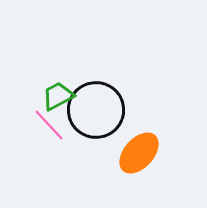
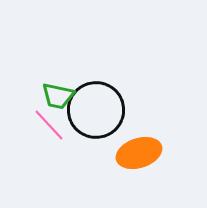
green trapezoid: rotated 140 degrees counterclockwise
orange ellipse: rotated 30 degrees clockwise
